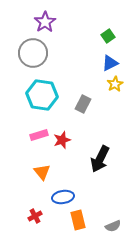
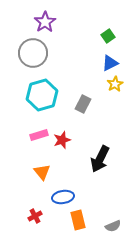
cyan hexagon: rotated 24 degrees counterclockwise
